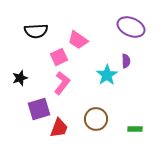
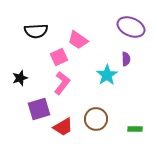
purple semicircle: moved 2 px up
red trapezoid: moved 4 px right, 1 px up; rotated 40 degrees clockwise
